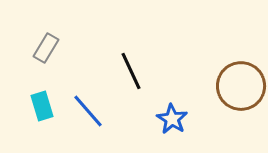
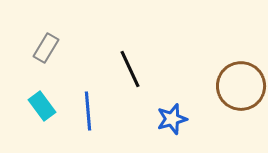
black line: moved 1 px left, 2 px up
cyan rectangle: rotated 20 degrees counterclockwise
blue line: rotated 36 degrees clockwise
blue star: rotated 24 degrees clockwise
